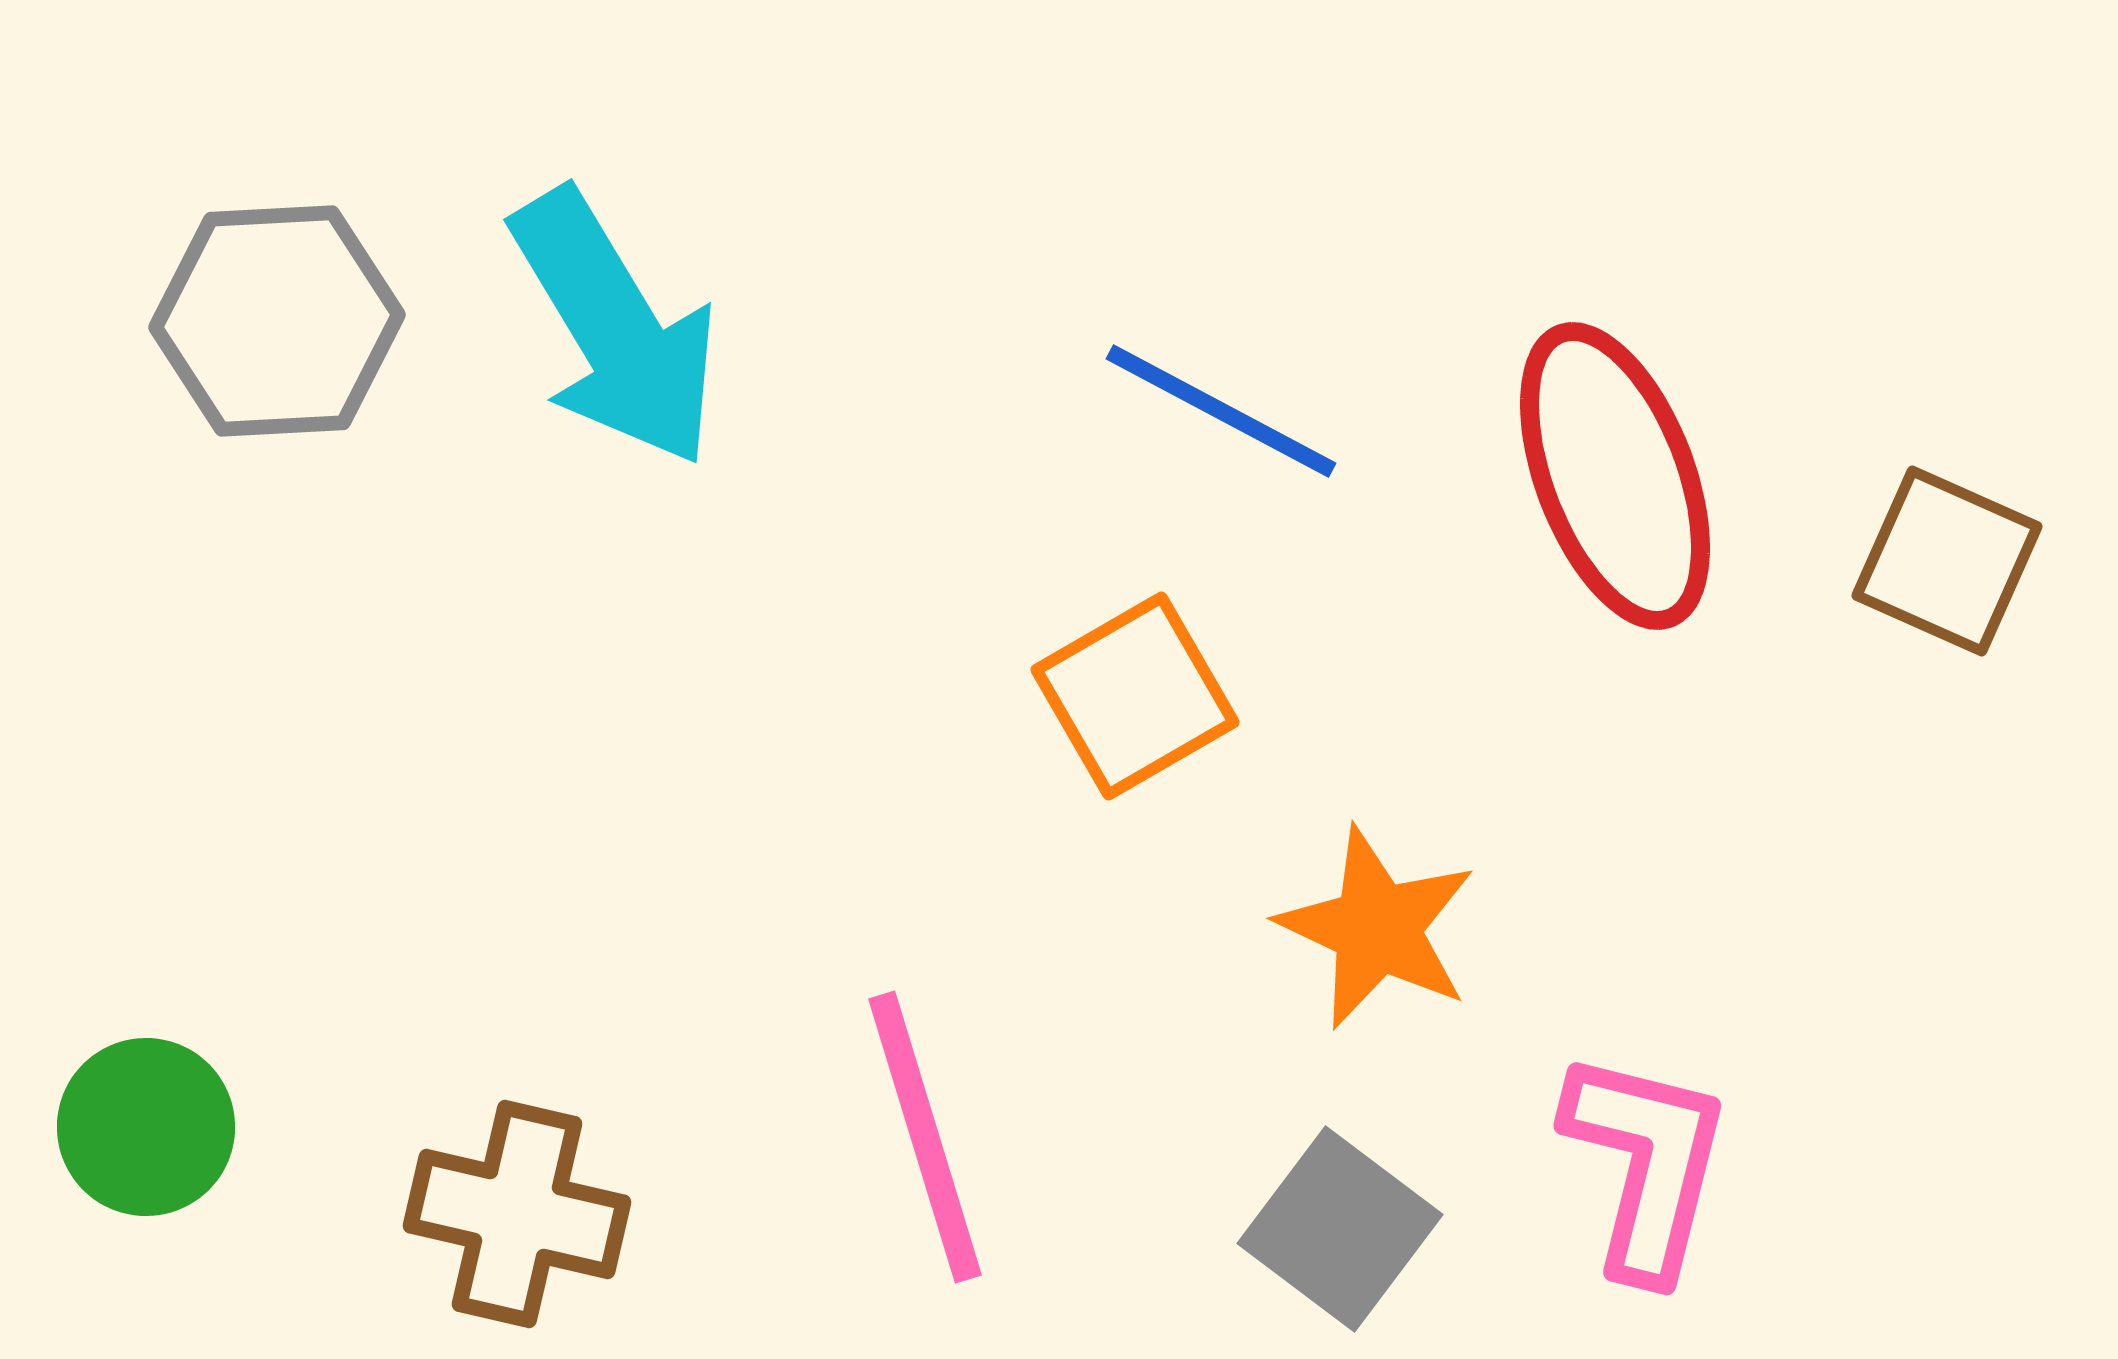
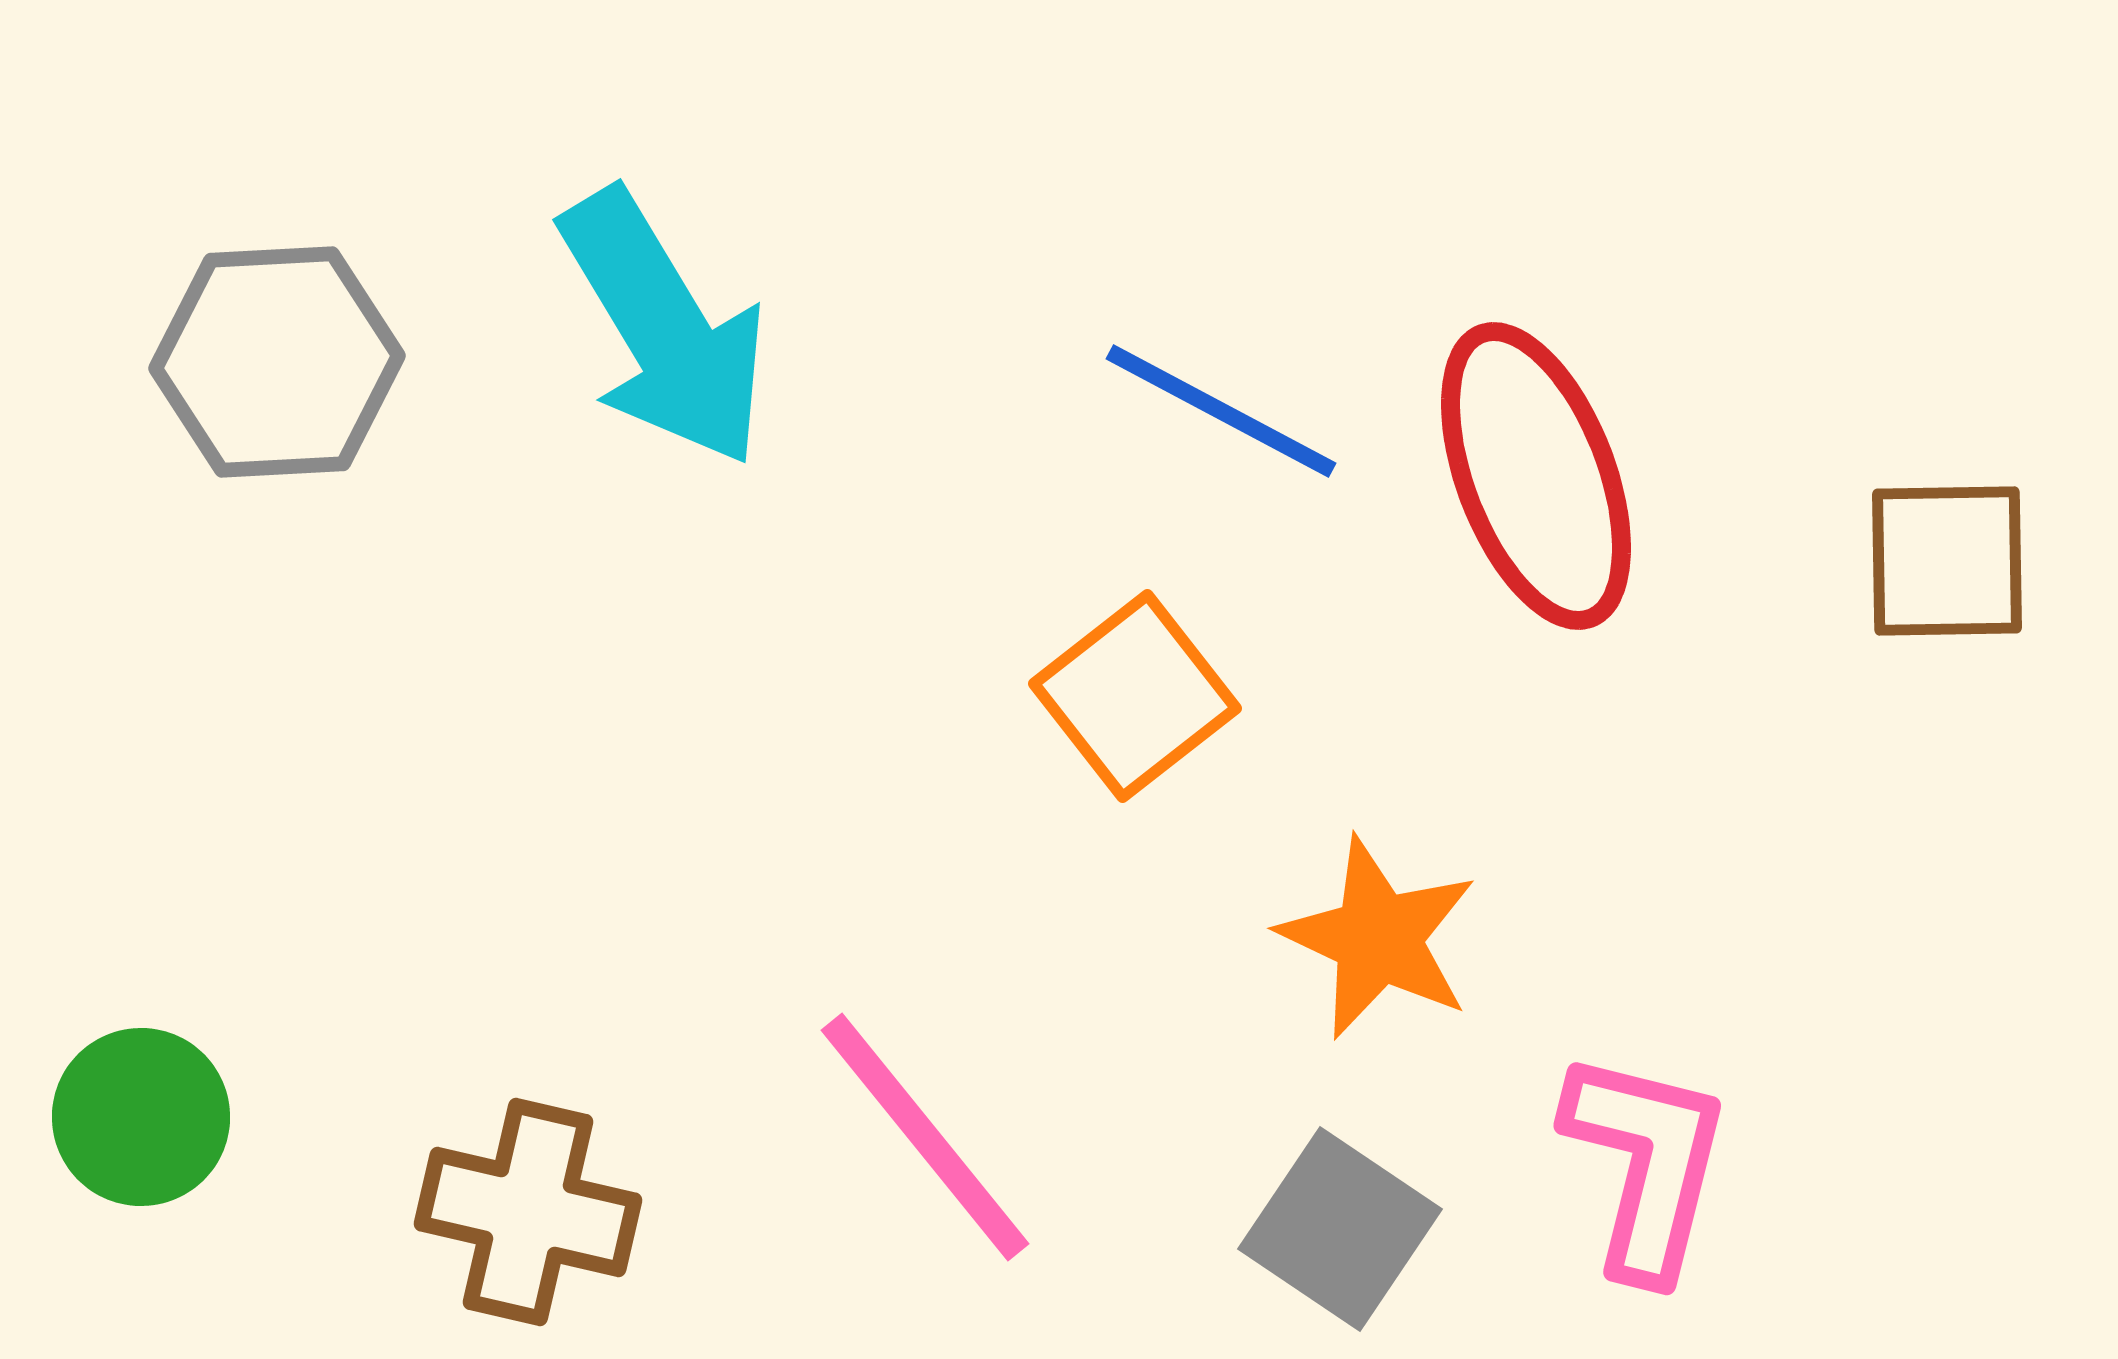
gray hexagon: moved 41 px down
cyan arrow: moved 49 px right
red ellipse: moved 79 px left
brown square: rotated 25 degrees counterclockwise
orange square: rotated 8 degrees counterclockwise
orange star: moved 1 px right, 10 px down
green circle: moved 5 px left, 10 px up
pink line: rotated 22 degrees counterclockwise
brown cross: moved 11 px right, 2 px up
gray square: rotated 3 degrees counterclockwise
